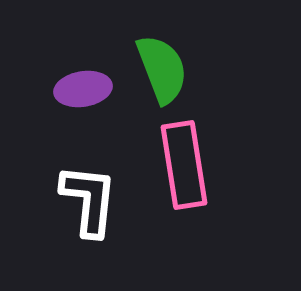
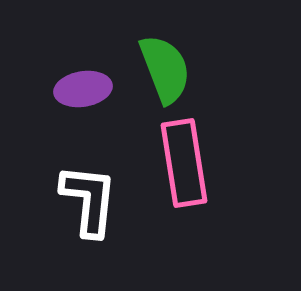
green semicircle: moved 3 px right
pink rectangle: moved 2 px up
